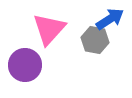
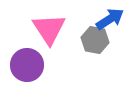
pink triangle: rotated 15 degrees counterclockwise
purple circle: moved 2 px right
